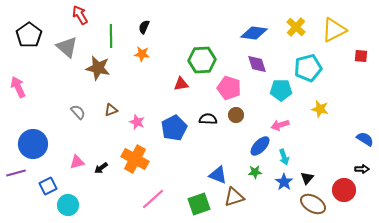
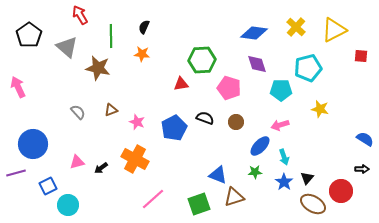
brown circle at (236, 115): moved 7 px down
black semicircle at (208, 119): moved 3 px left, 1 px up; rotated 18 degrees clockwise
red circle at (344, 190): moved 3 px left, 1 px down
